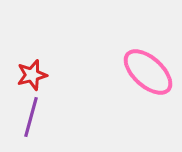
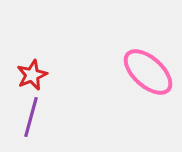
red star: rotated 8 degrees counterclockwise
